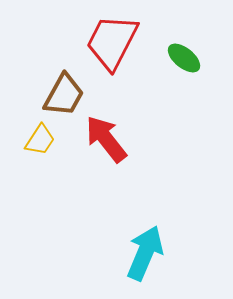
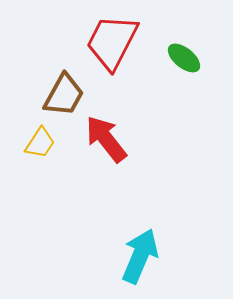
yellow trapezoid: moved 3 px down
cyan arrow: moved 5 px left, 3 px down
